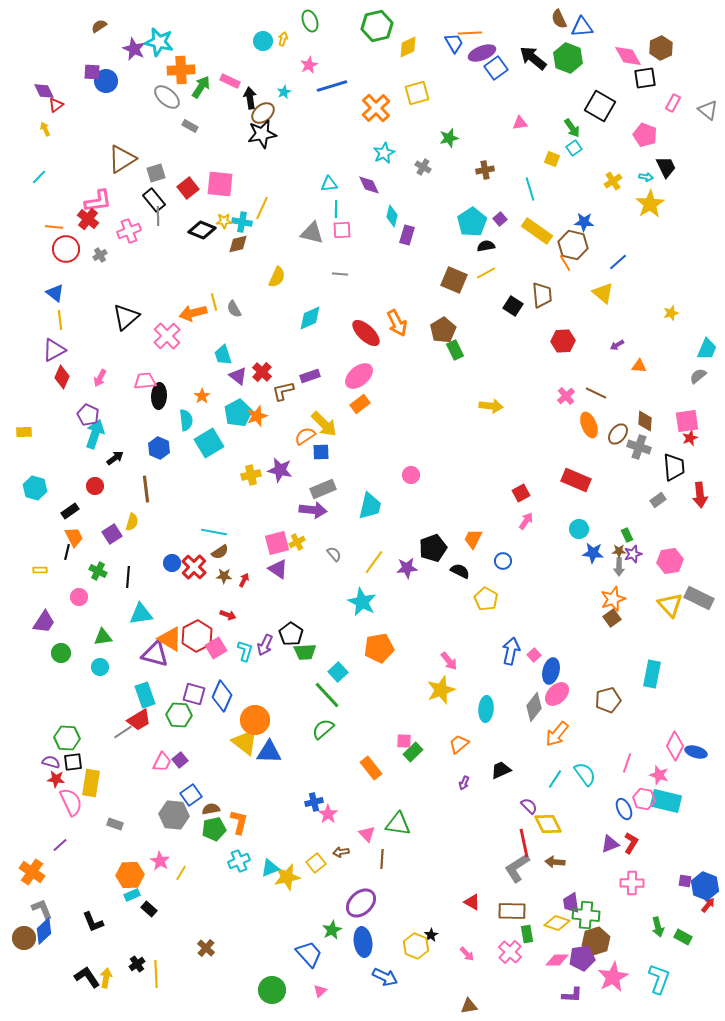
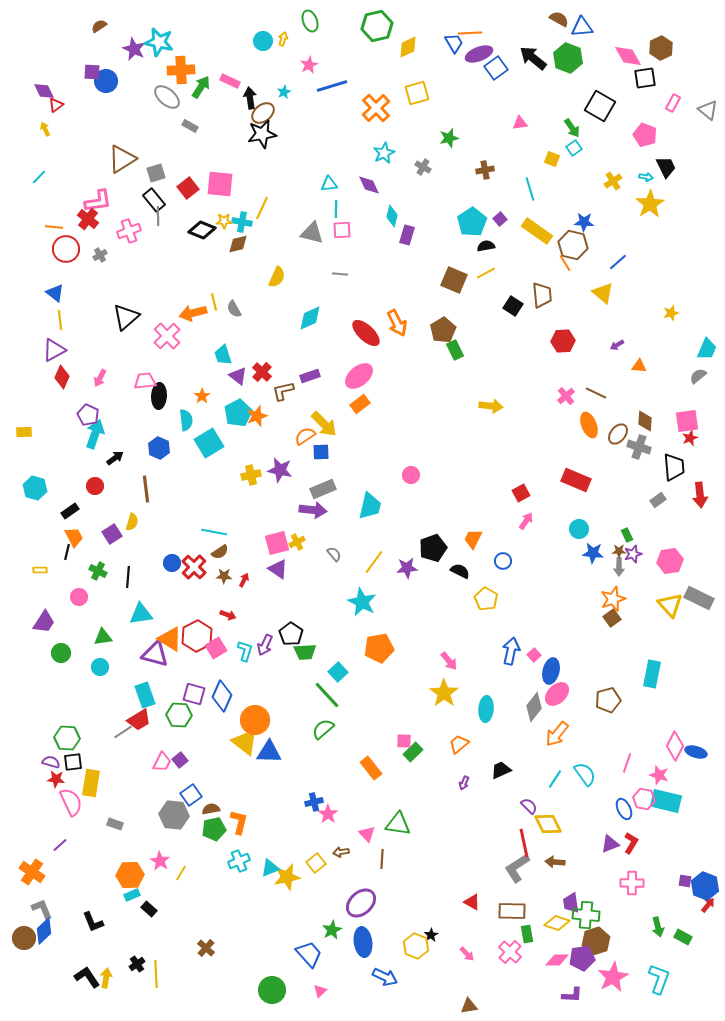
brown semicircle at (559, 19): rotated 144 degrees clockwise
purple ellipse at (482, 53): moved 3 px left, 1 px down
yellow star at (441, 690): moved 3 px right, 3 px down; rotated 16 degrees counterclockwise
